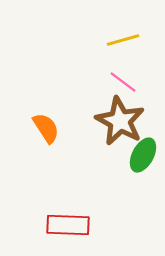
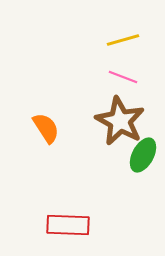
pink line: moved 5 px up; rotated 16 degrees counterclockwise
